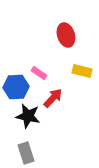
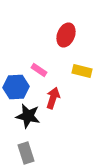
red ellipse: rotated 40 degrees clockwise
pink rectangle: moved 3 px up
red arrow: rotated 25 degrees counterclockwise
